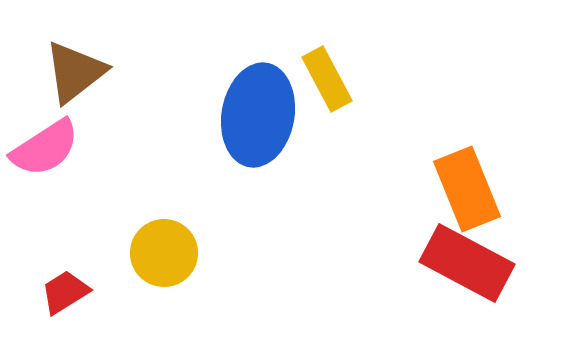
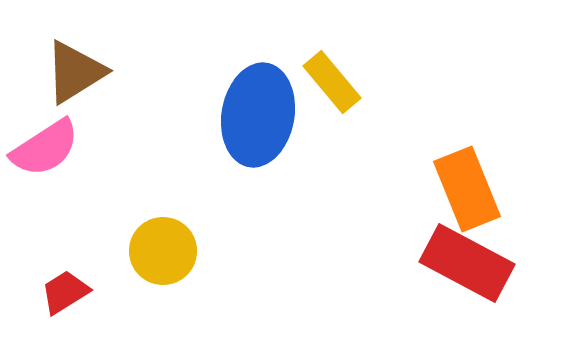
brown triangle: rotated 6 degrees clockwise
yellow rectangle: moved 5 px right, 3 px down; rotated 12 degrees counterclockwise
yellow circle: moved 1 px left, 2 px up
